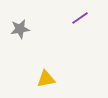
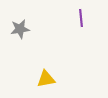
purple line: moved 1 px right; rotated 60 degrees counterclockwise
